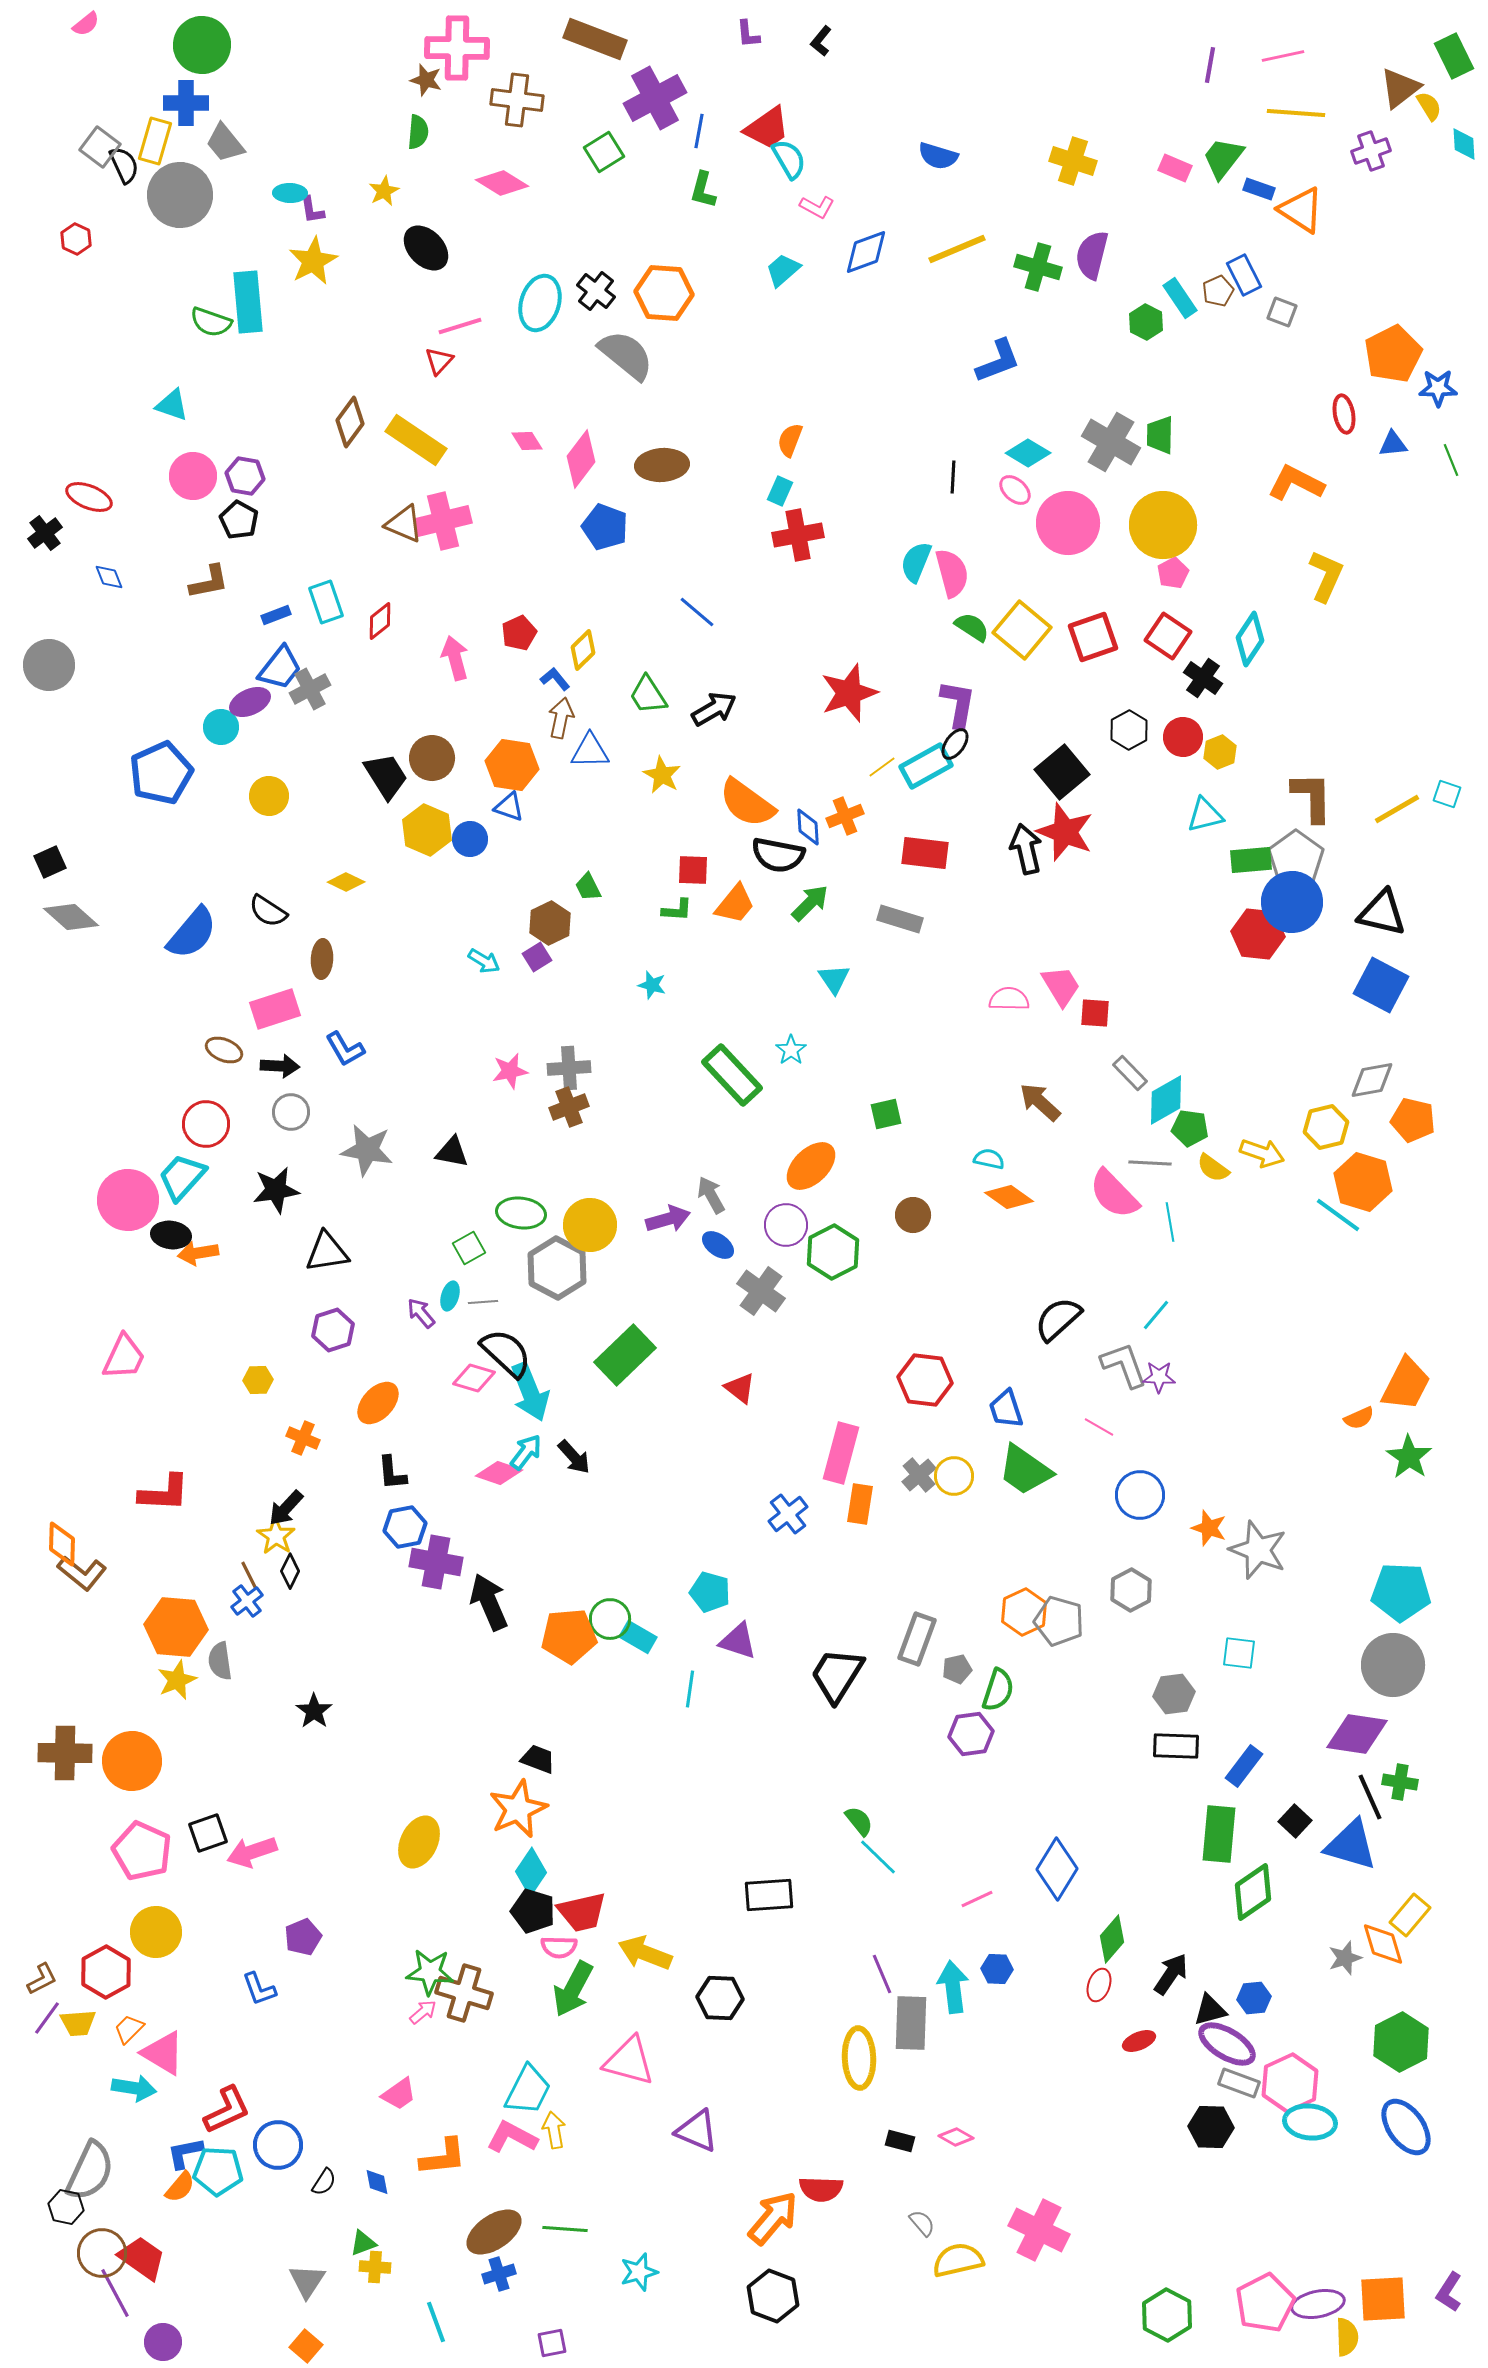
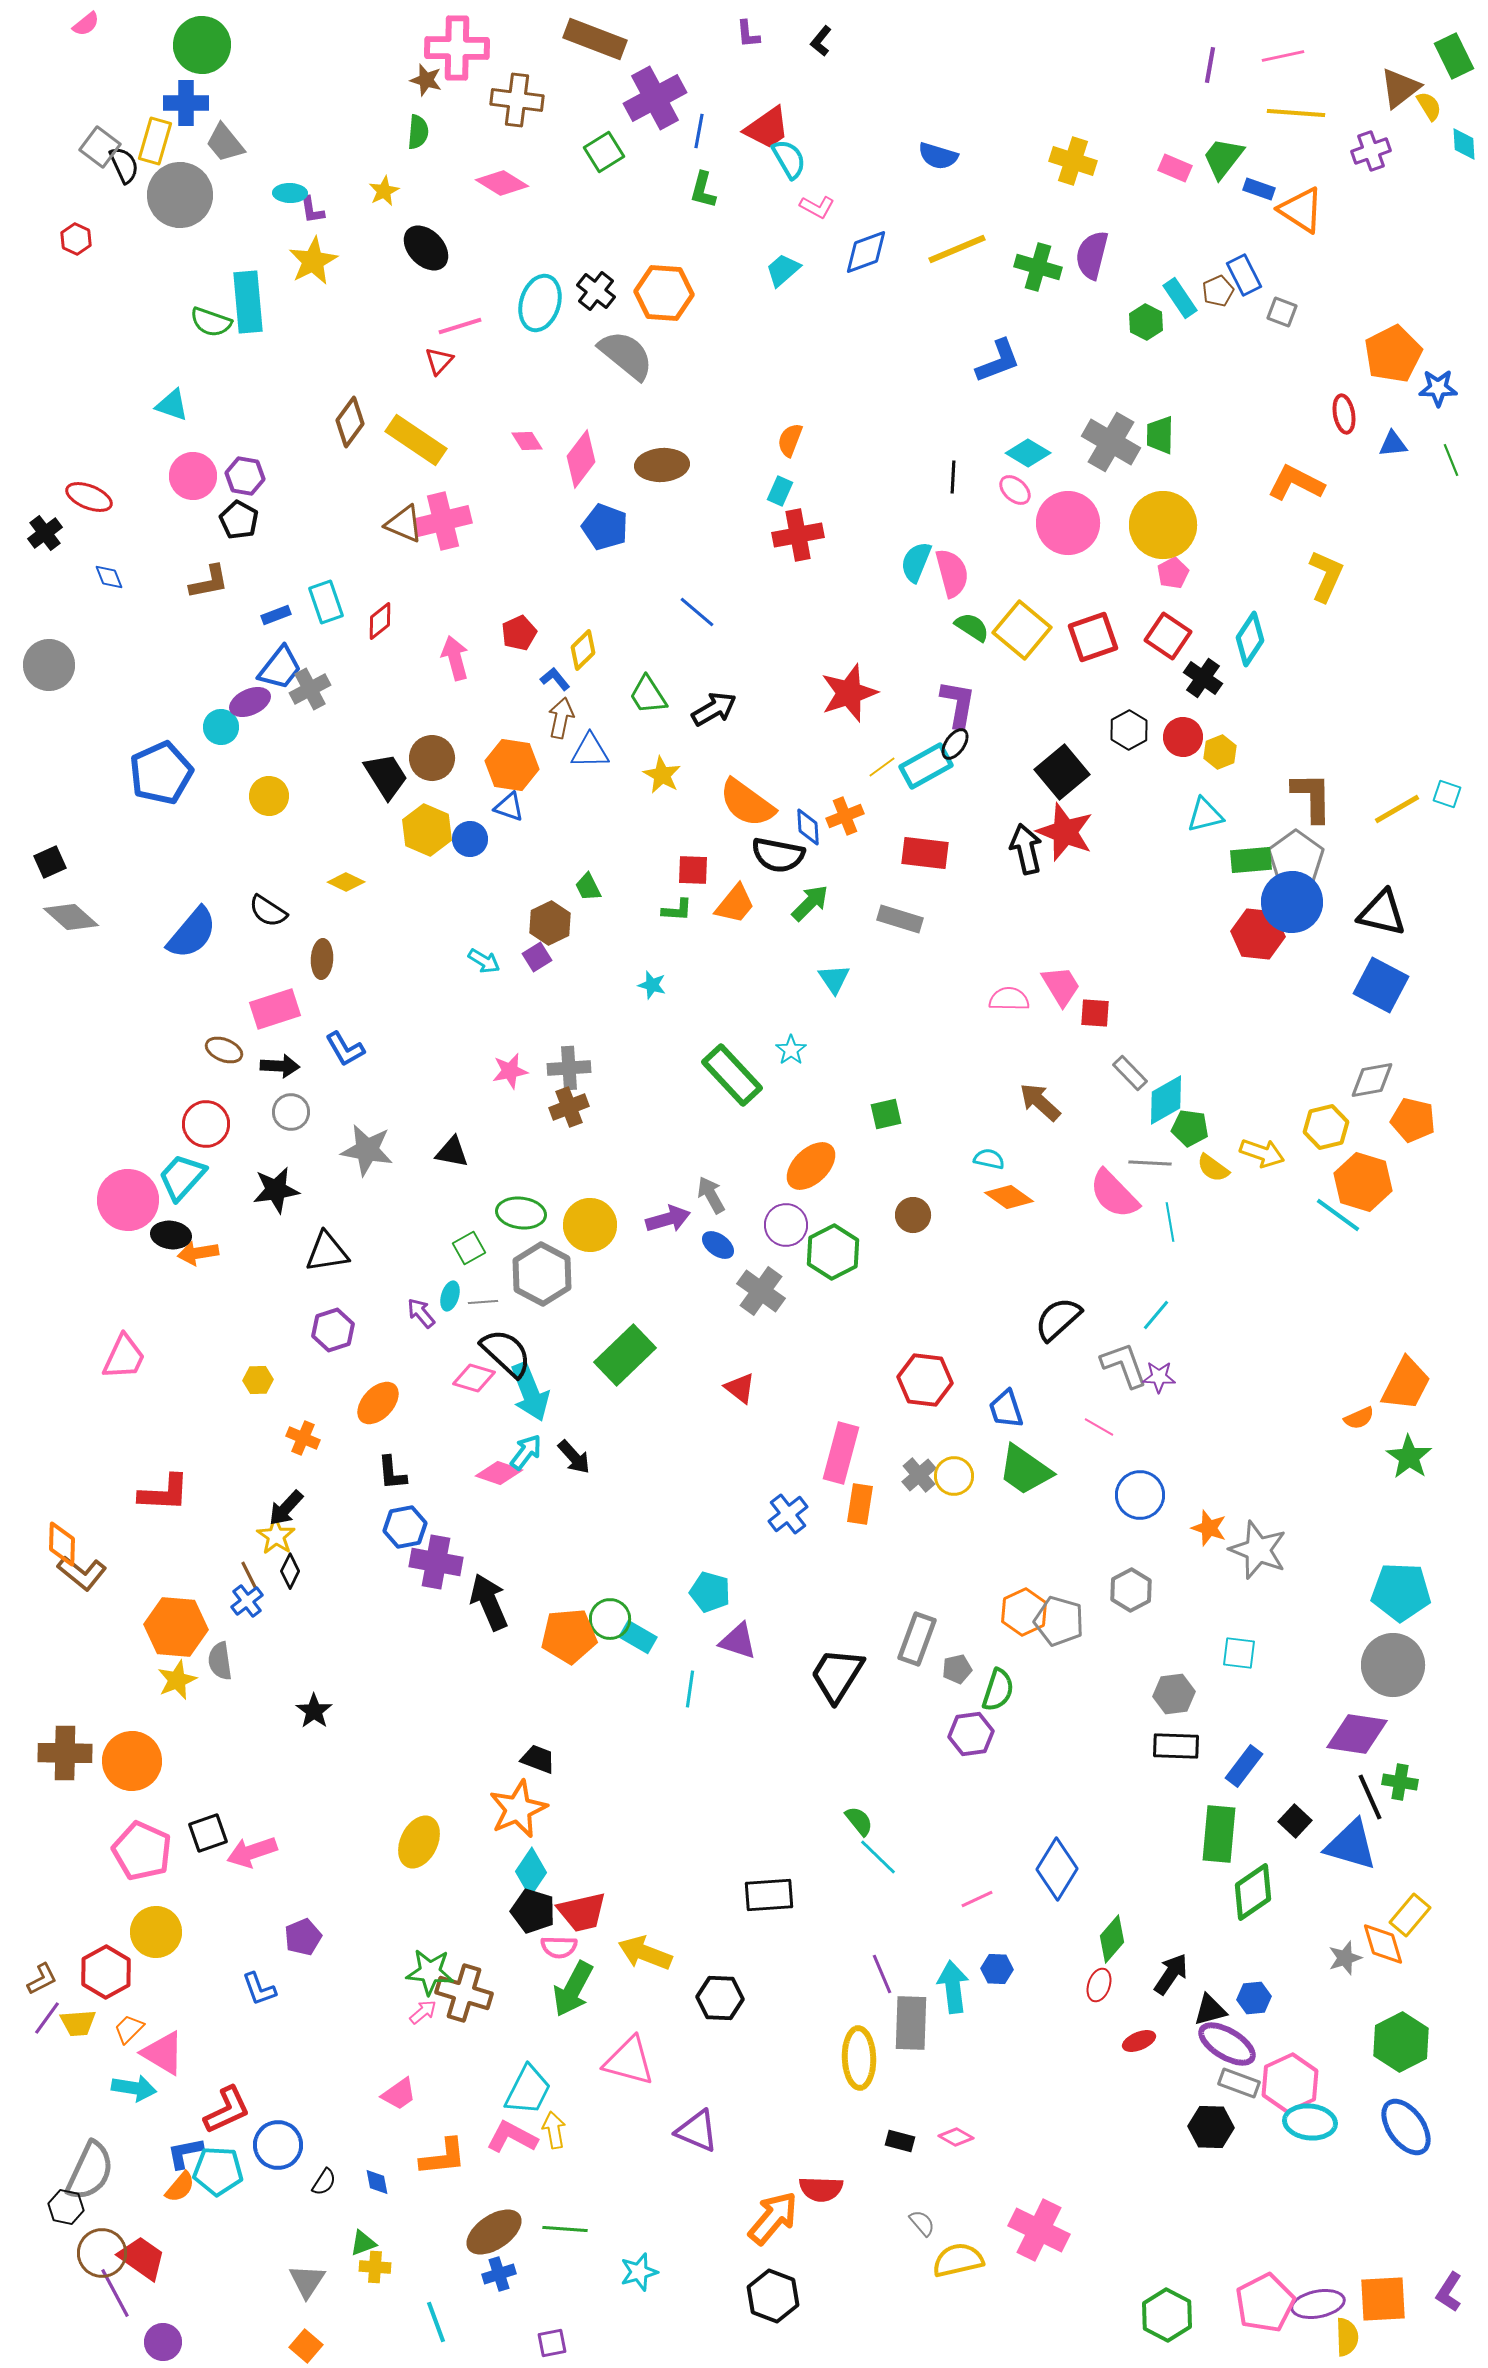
gray hexagon at (557, 1268): moved 15 px left, 6 px down
